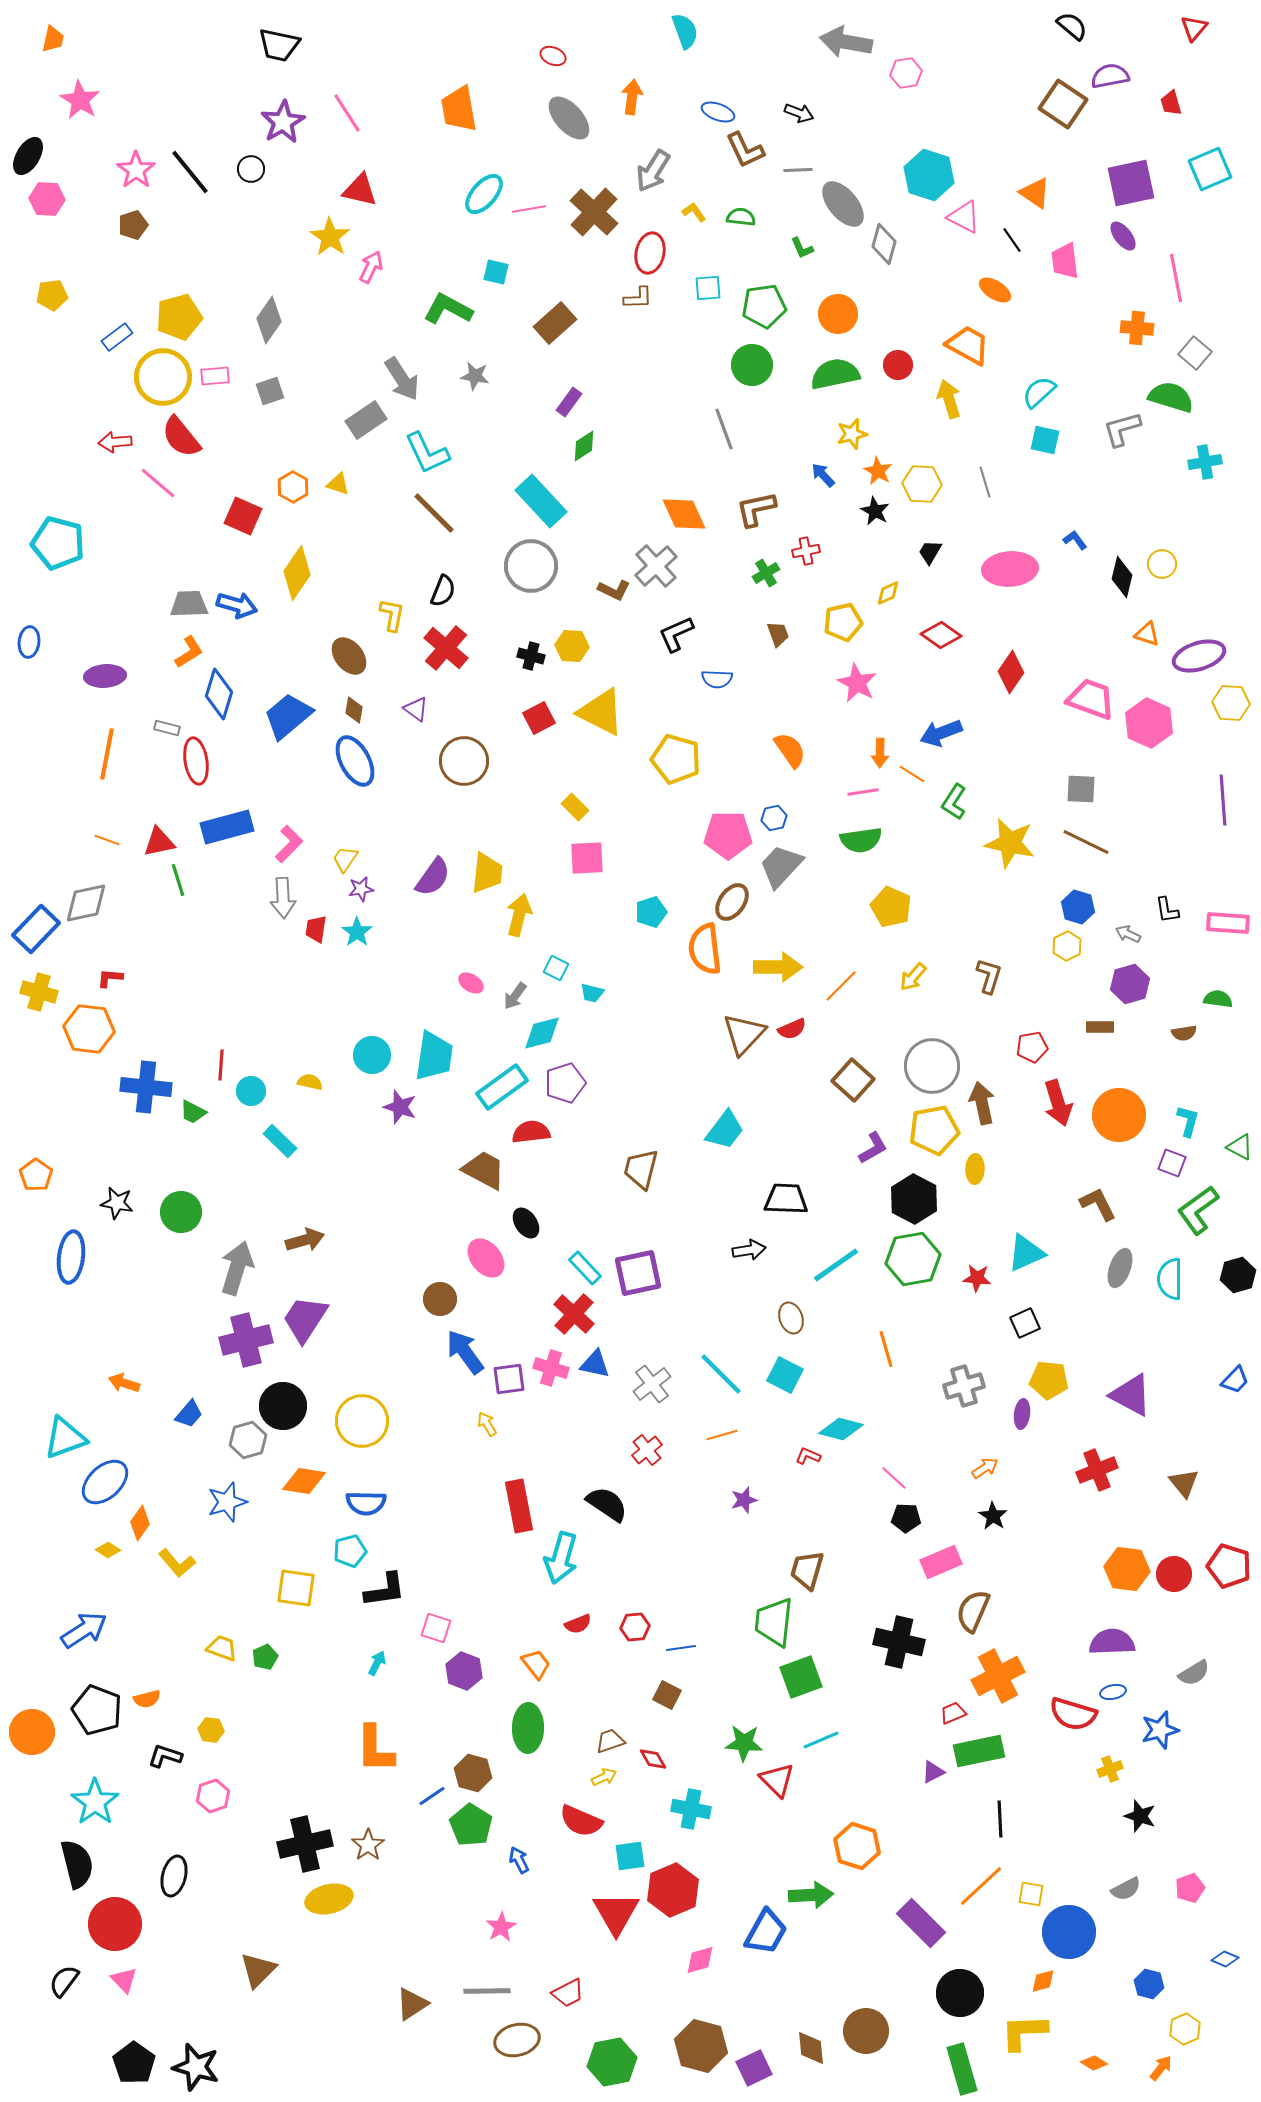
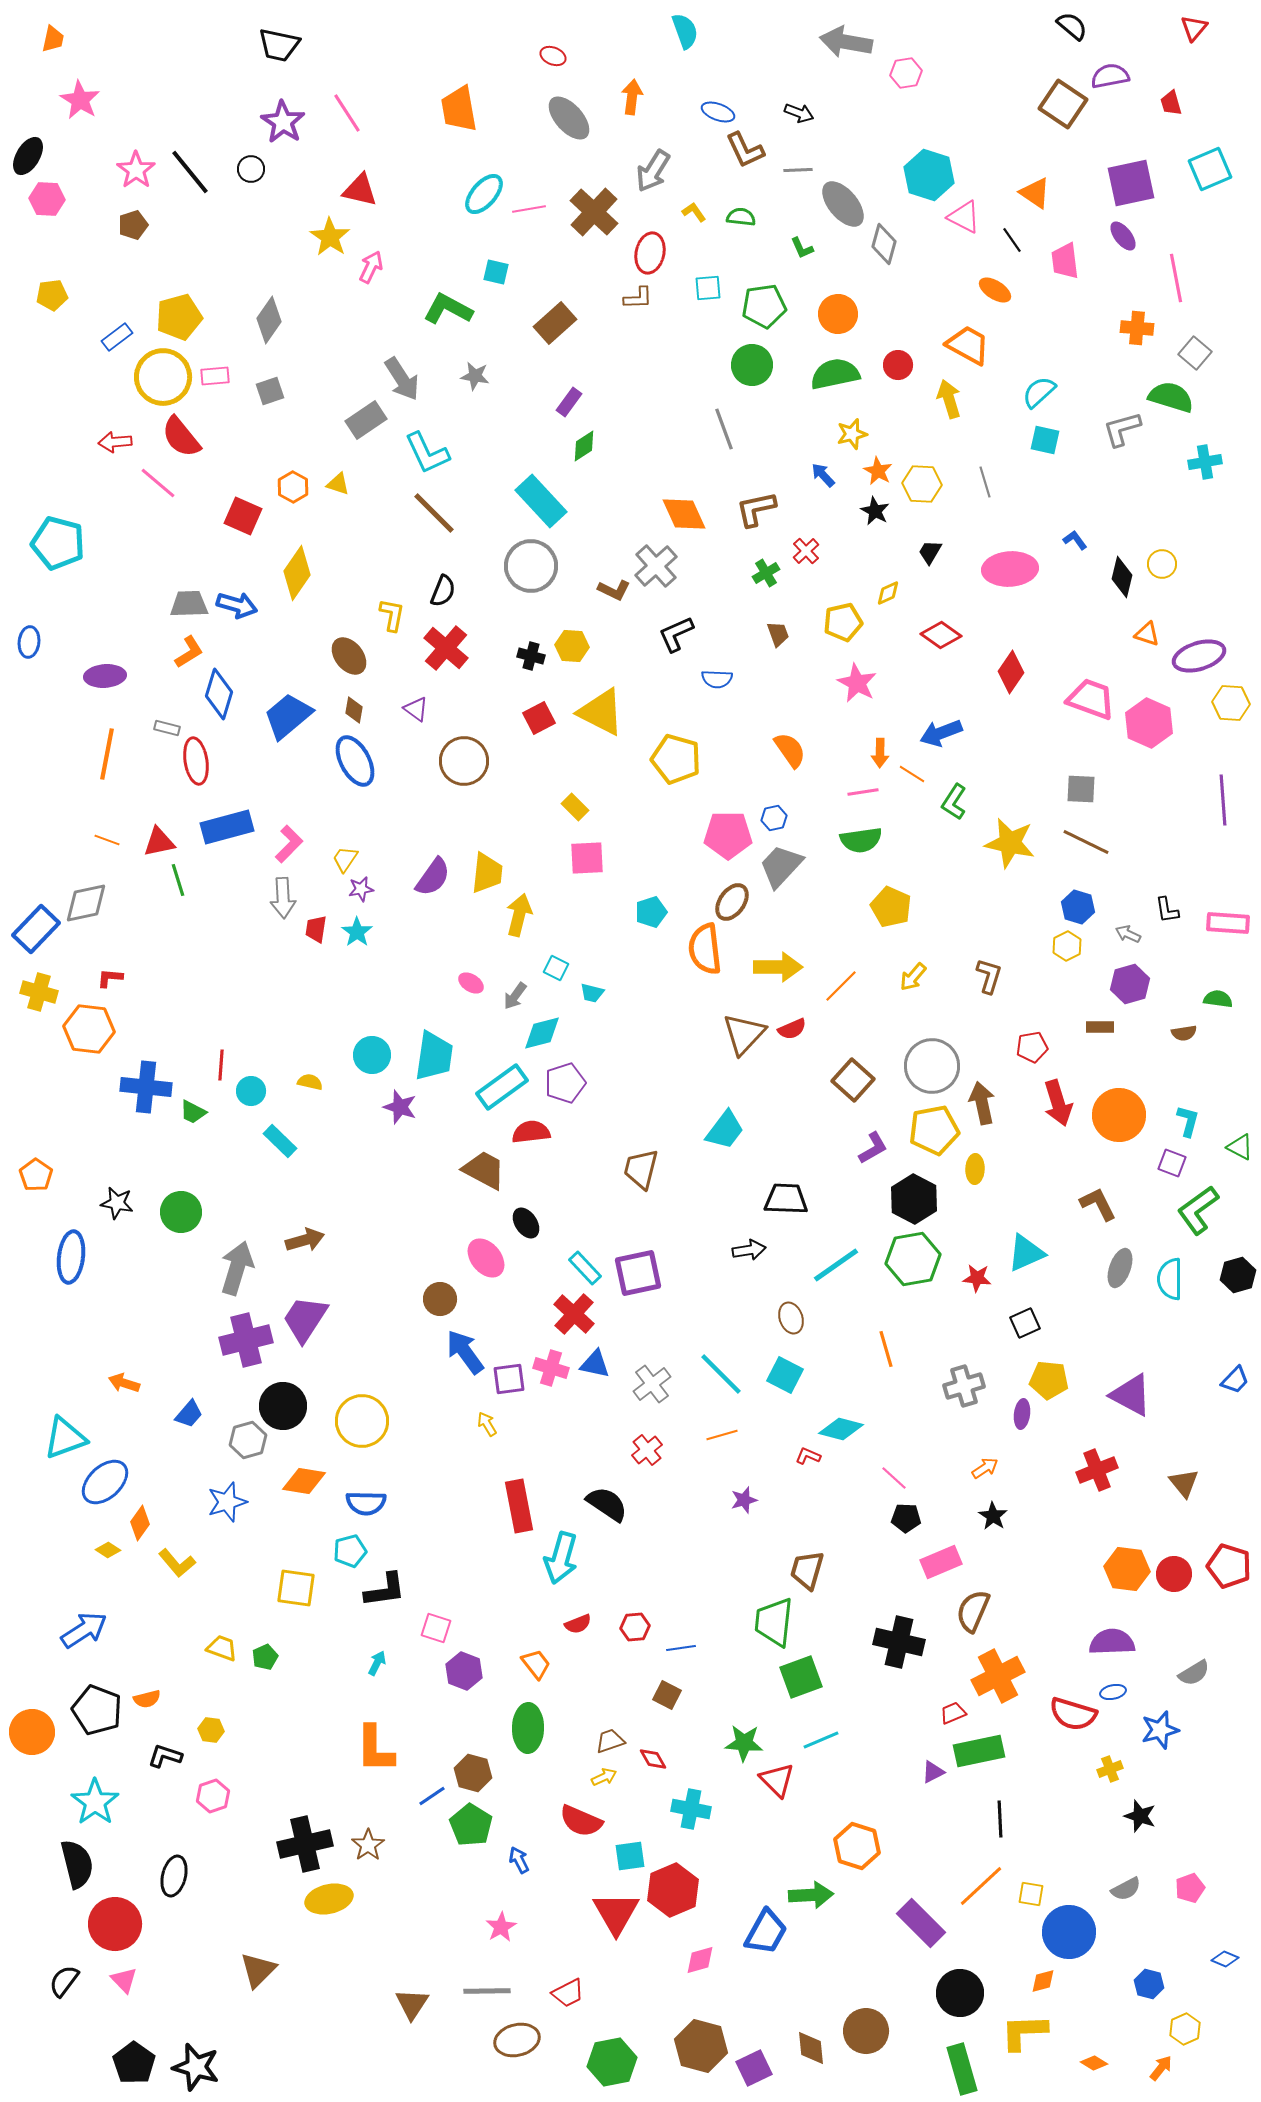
purple star at (283, 122): rotated 9 degrees counterclockwise
red cross at (806, 551): rotated 32 degrees counterclockwise
brown triangle at (412, 2004): rotated 24 degrees counterclockwise
